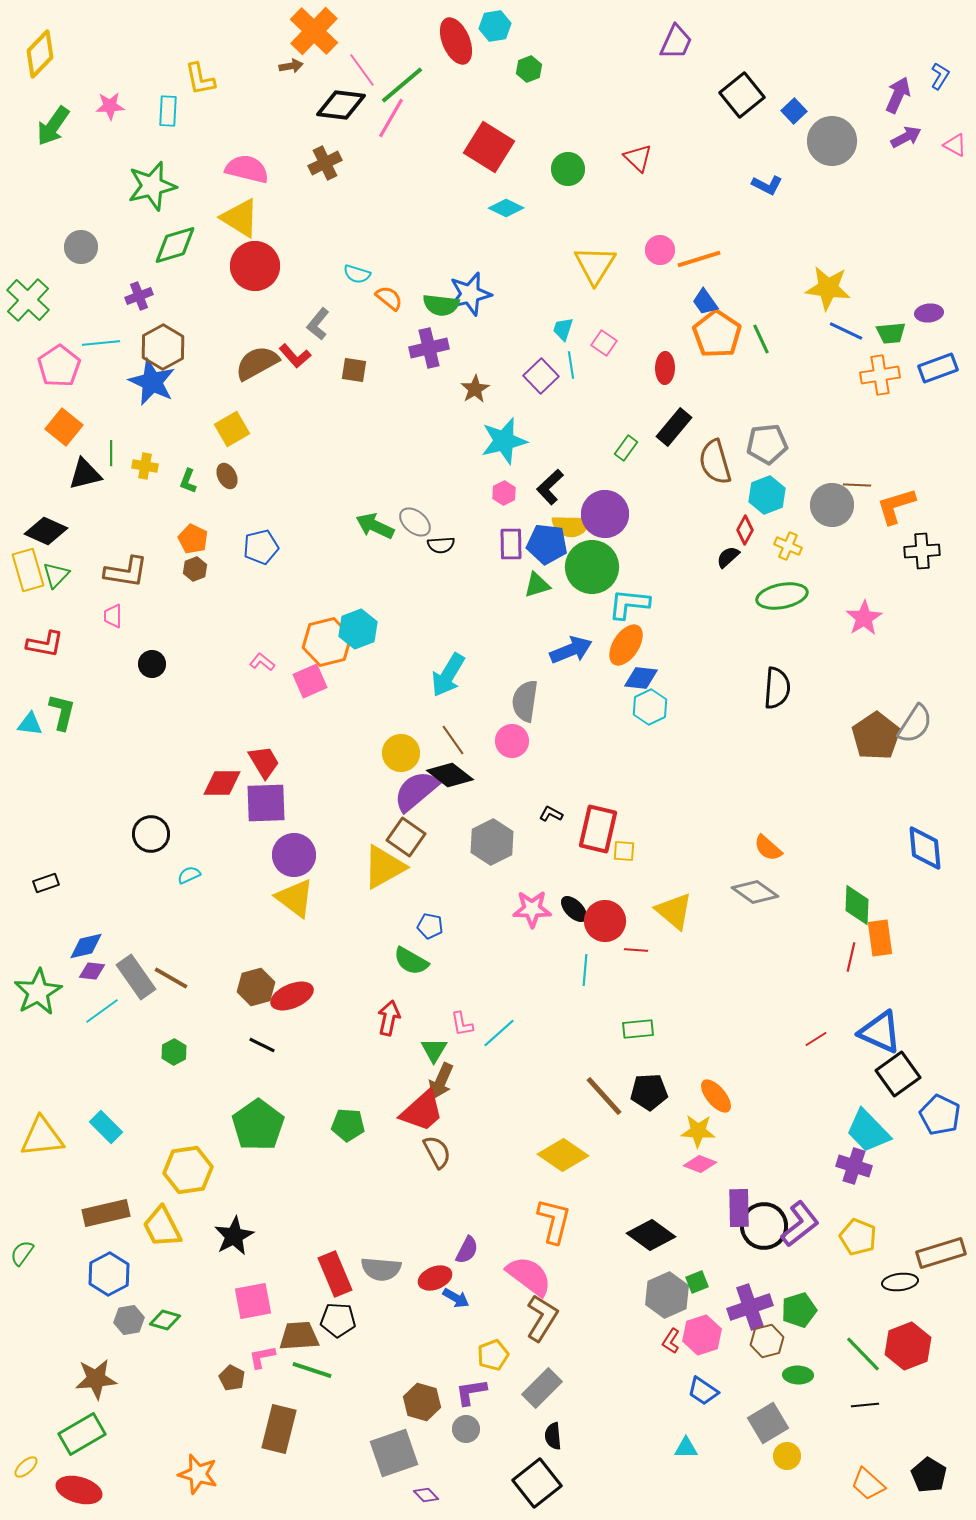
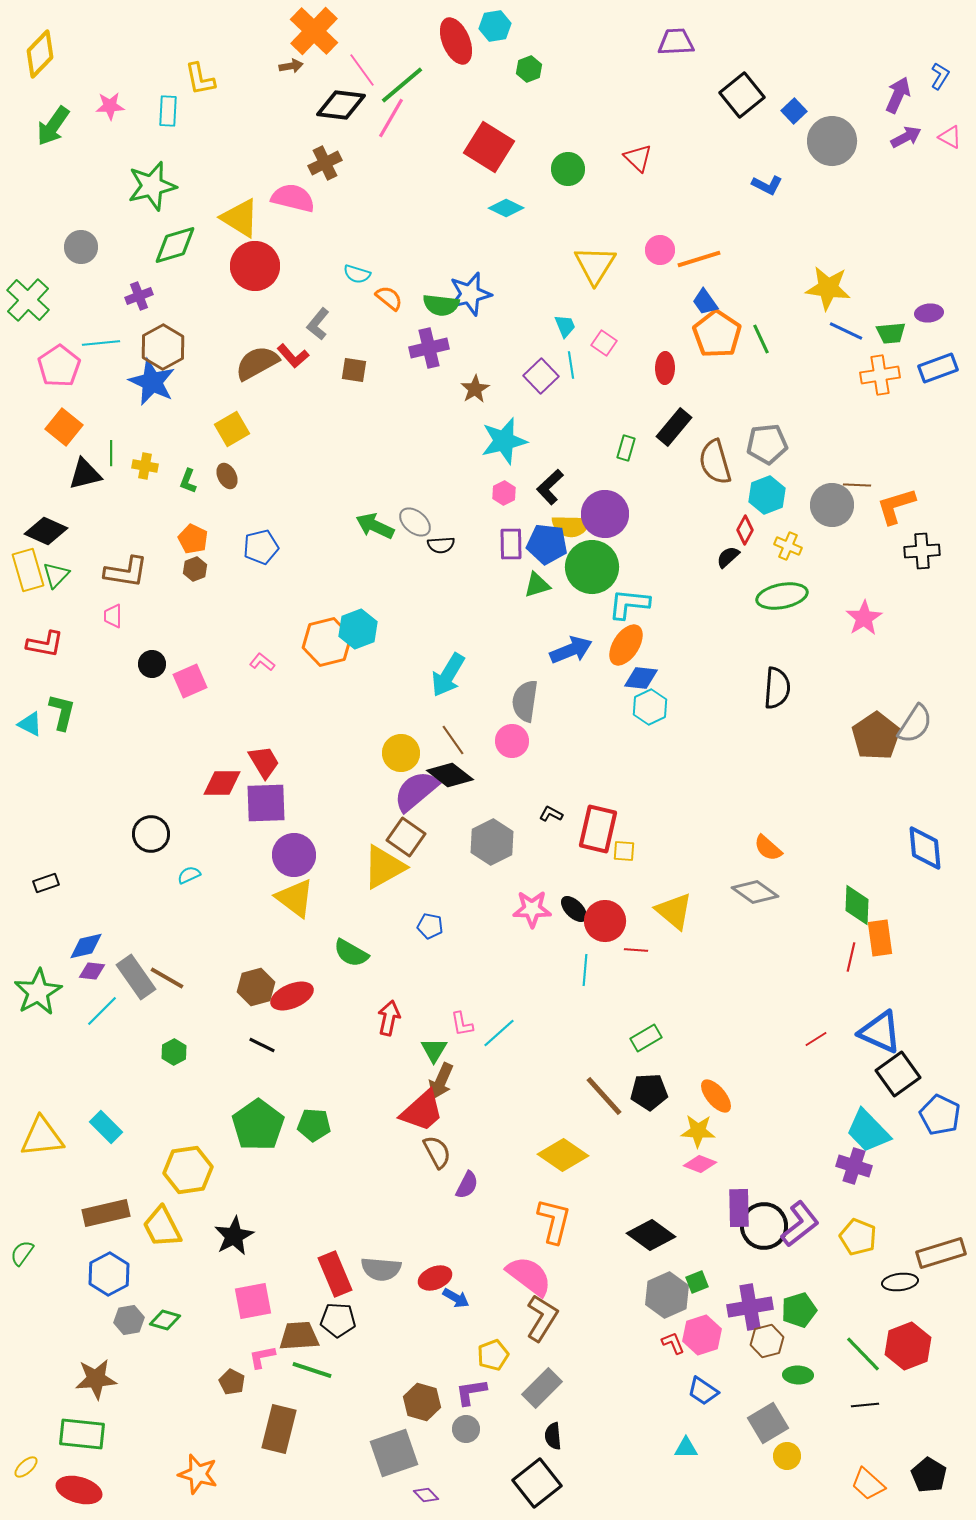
purple trapezoid at (676, 42): rotated 117 degrees counterclockwise
pink triangle at (955, 145): moved 5 px left, 8 px up
pink semicircle at (247, 169): moved 46 px right, 29 px down
cyan trapezoid at (563, 329): moved 2 px right, 3 px up; rotated 140 degrees clockwise
red L-shape at (295, 356): moved 2 px left
green rectangle at (626, 448): rotated 20 degrees counterclockwise
pink square at (310, 681): moved 120 px left
cyan triangle at (30, 724): rotated 20 degrees clockwise
green semicircle at (411, 961): moved 60 px left, 8 px up
brown line at (171, 978): moved 4 px left
cyan line at (102, 1011): rotated 9 degrees counterclockwise
green rectangle at (638, 1029): moved 8 px right, 9 px down; rotated 24 degrees counterclockwise
green pentagon at (348, 1125): moved 34 px left
purple semicircle at (467, 1250): moved 65 px up
purple cross at (750, 1307): rotated 9 degrees clockwise
red L-shape at (671, 1341): moved 2 px right, 2 px down; rotated 125 degrees clockwise
brown pentagon at (232, 1378): moved 4 px down
green rectangle at (82, 1434): rotated 36 degrees clockwise
